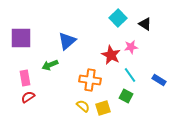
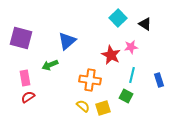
purple square: rotated 15 degrees clockwise
cyan line: moved 2 px right; rotated 49 degrees clockwise
blue rectangle: rotated 40 degrees clockwise
